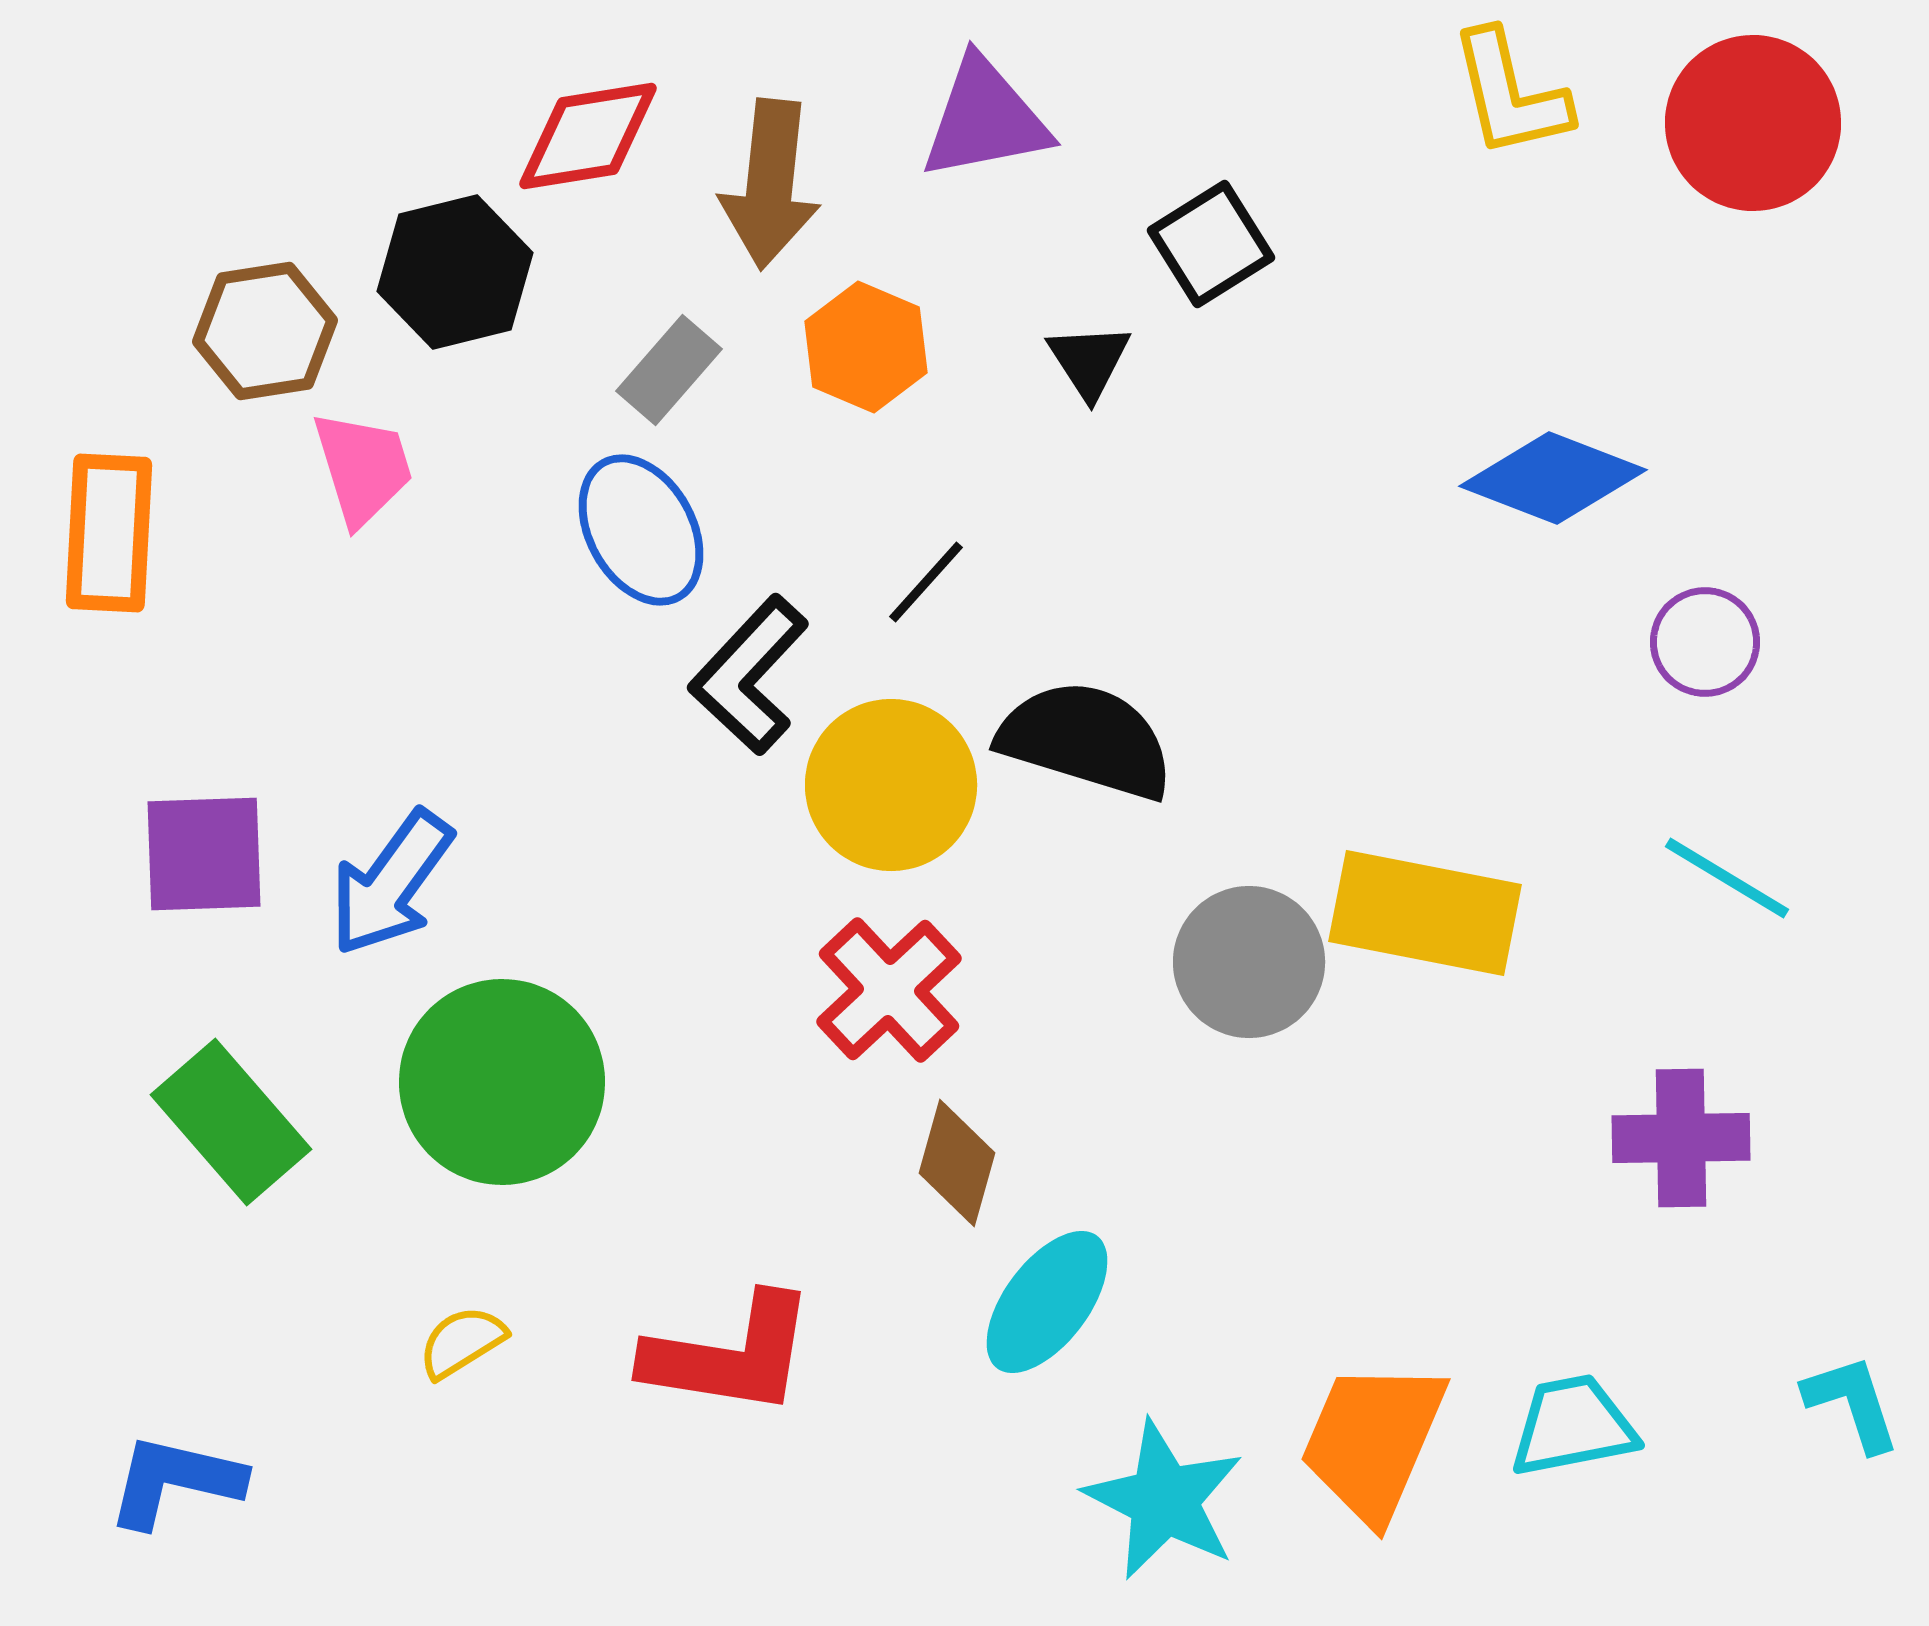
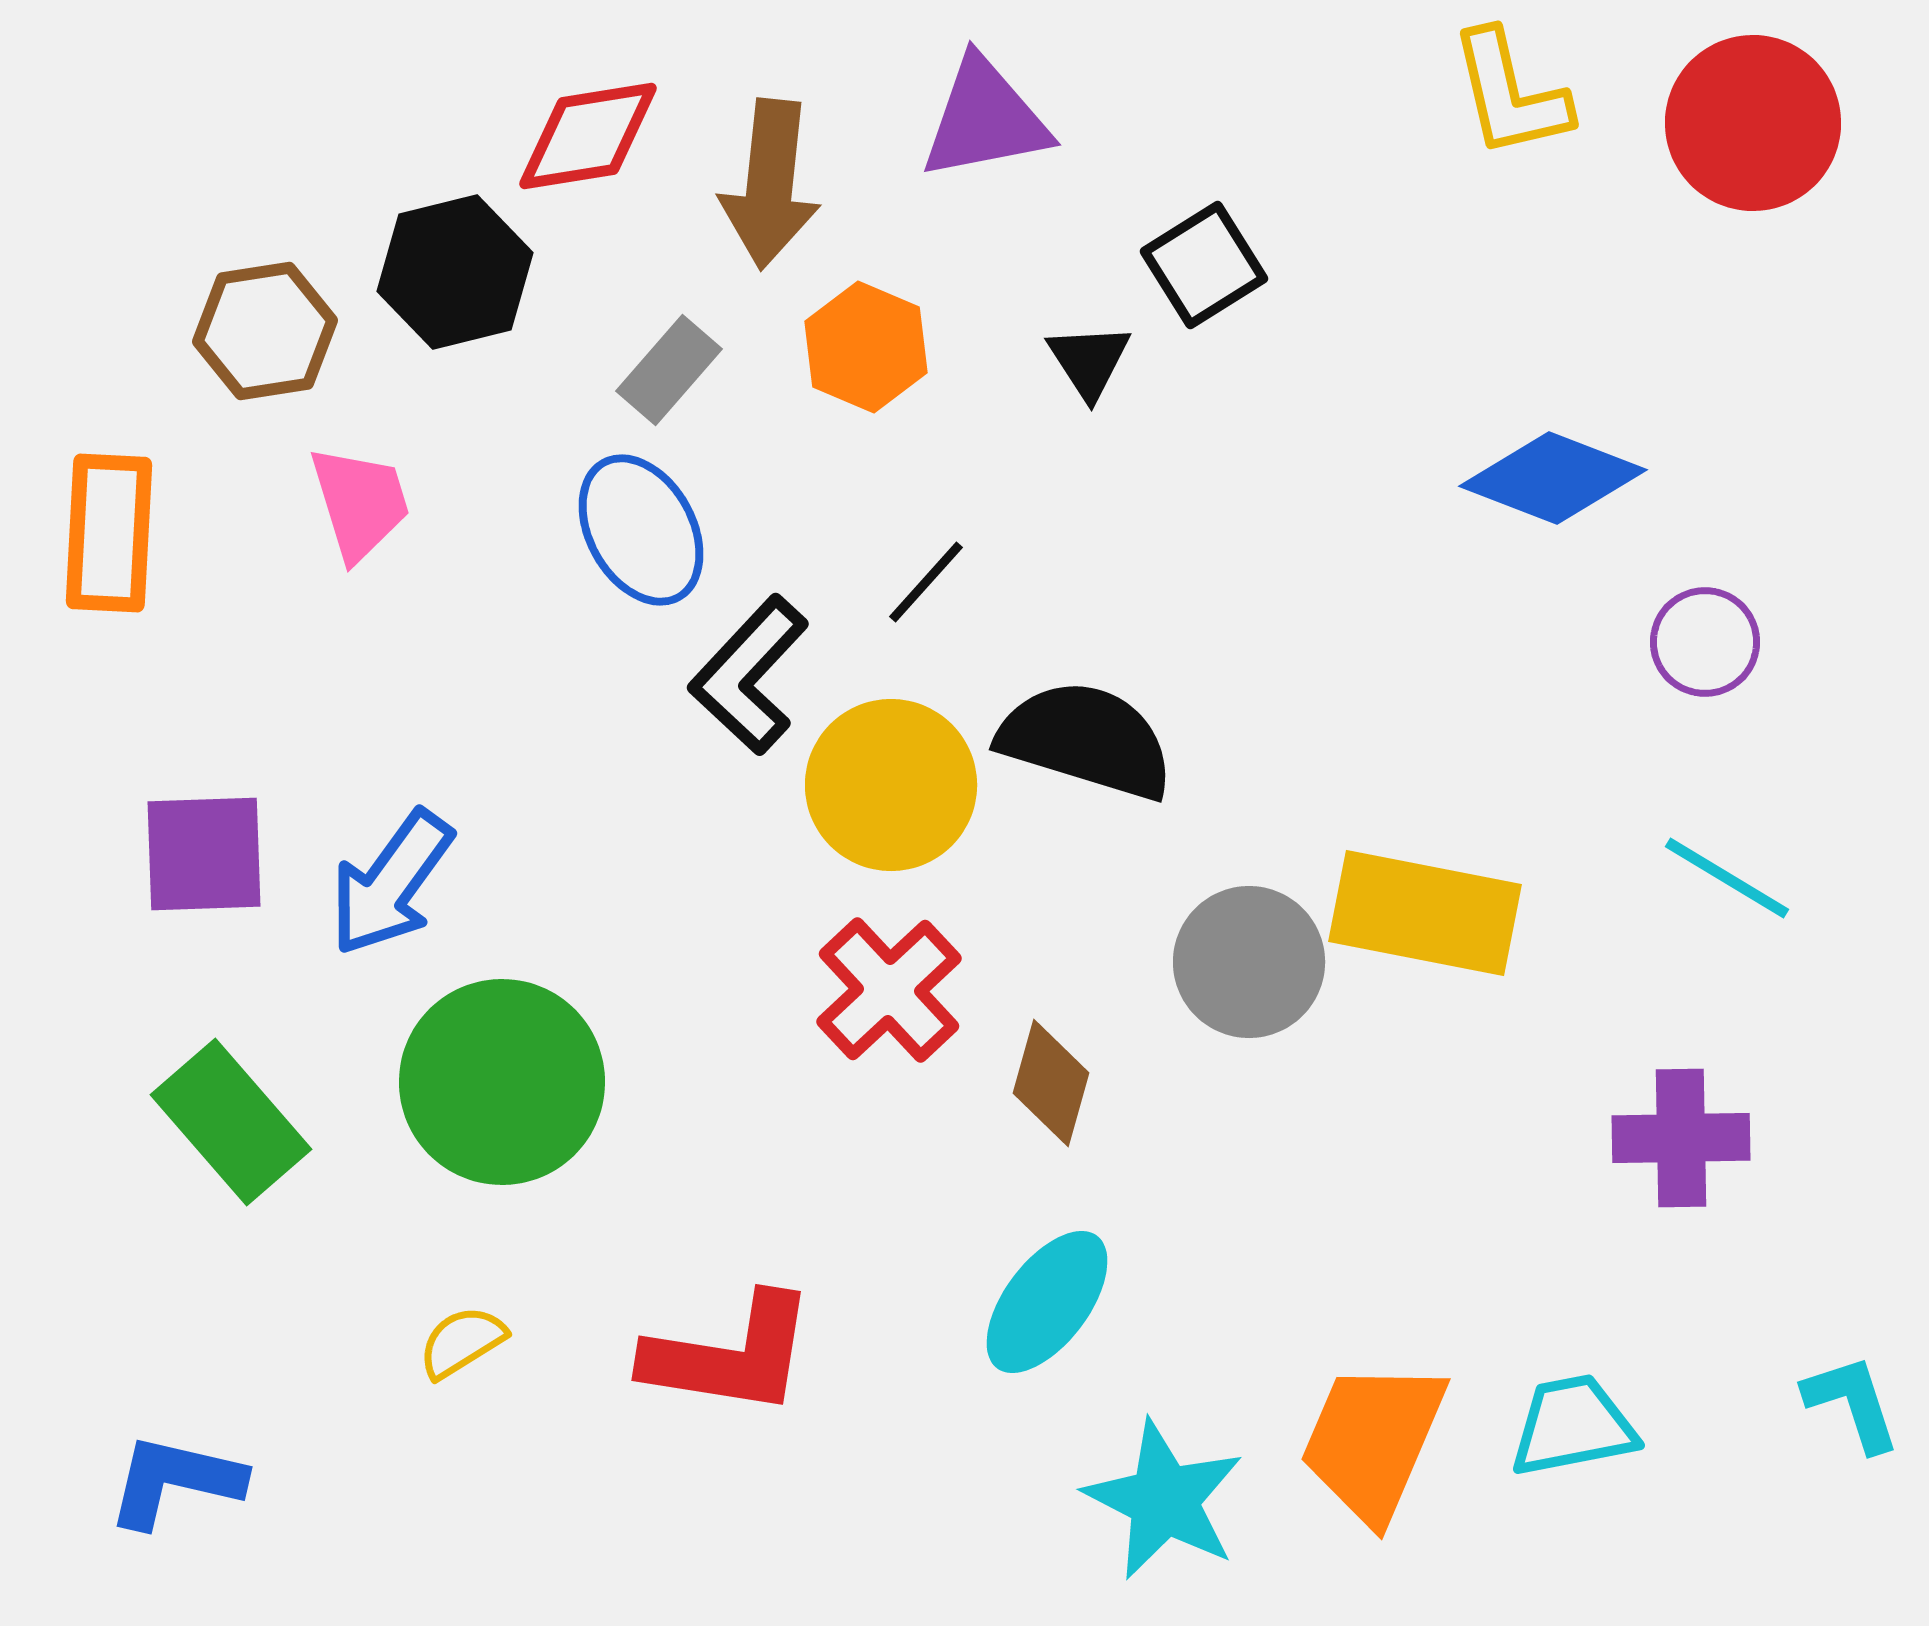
black square: moved 7 px left, 21 px down
pink trapezoid: moved 3 px left, 35 px down
brown diamond: moved 94 px right, 80 px up
